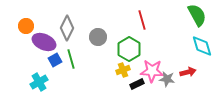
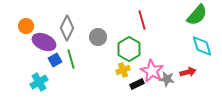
green semicircle: rotated 70 degrees clockwise
pink star: rotated 25 degrees clockwise
